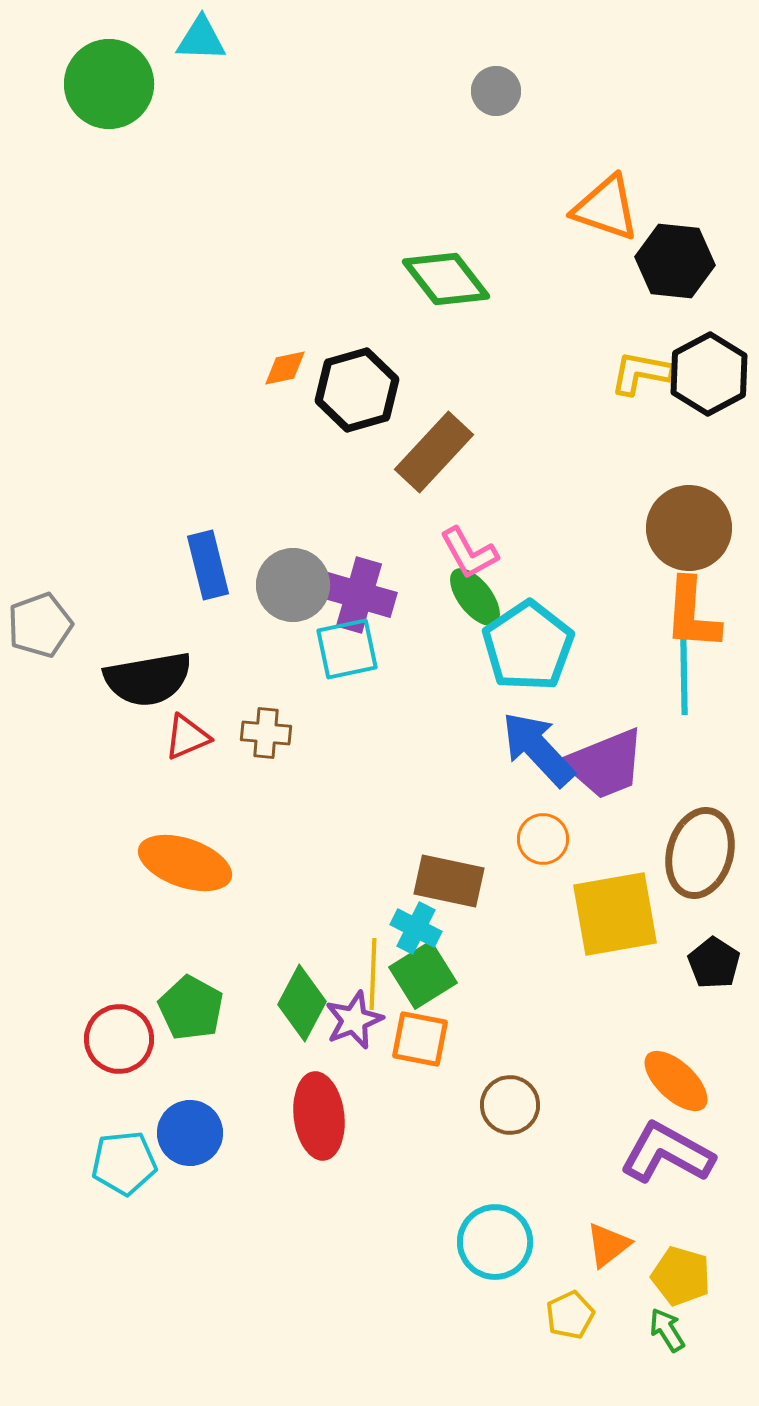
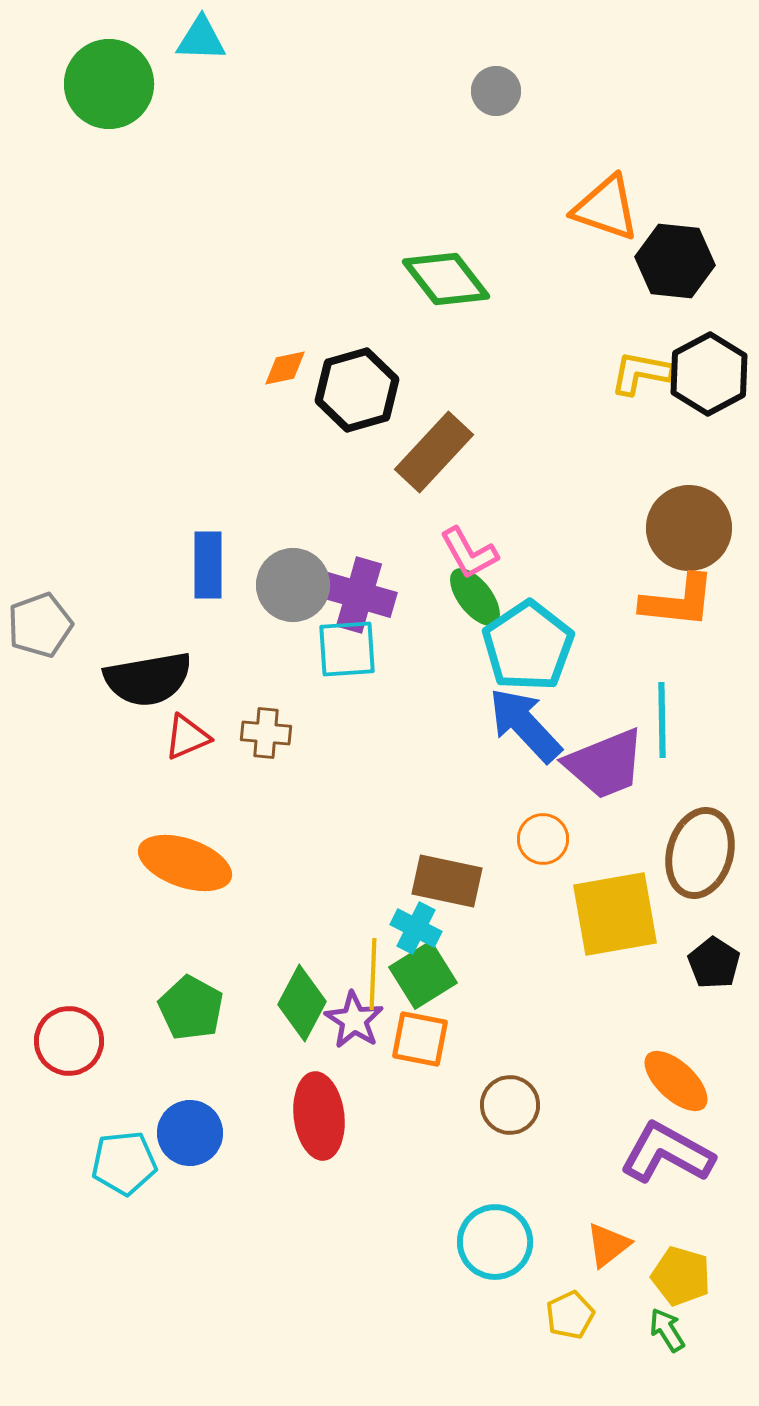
blue rectangle at (208, 565): rotated 14 degrees clockwise
orange L-shape at (692, 614): moved 14 px left, 13 px up; rotated 88 degrees counterclockwise
cyan square at (347, 649): rotated 8 degrees clockwise
cyan line at (684, 677): moved 22 px left, 43 px down
blue arrow at (538, 749): moved 13 px left, 24 px up
brown rectangle at (449, 881): moved 2 px left
purple star at (354, 1020): rotated 18 degrees counterclockwise
red circle at (119, 1039): moved 50 px left, 2 px down
